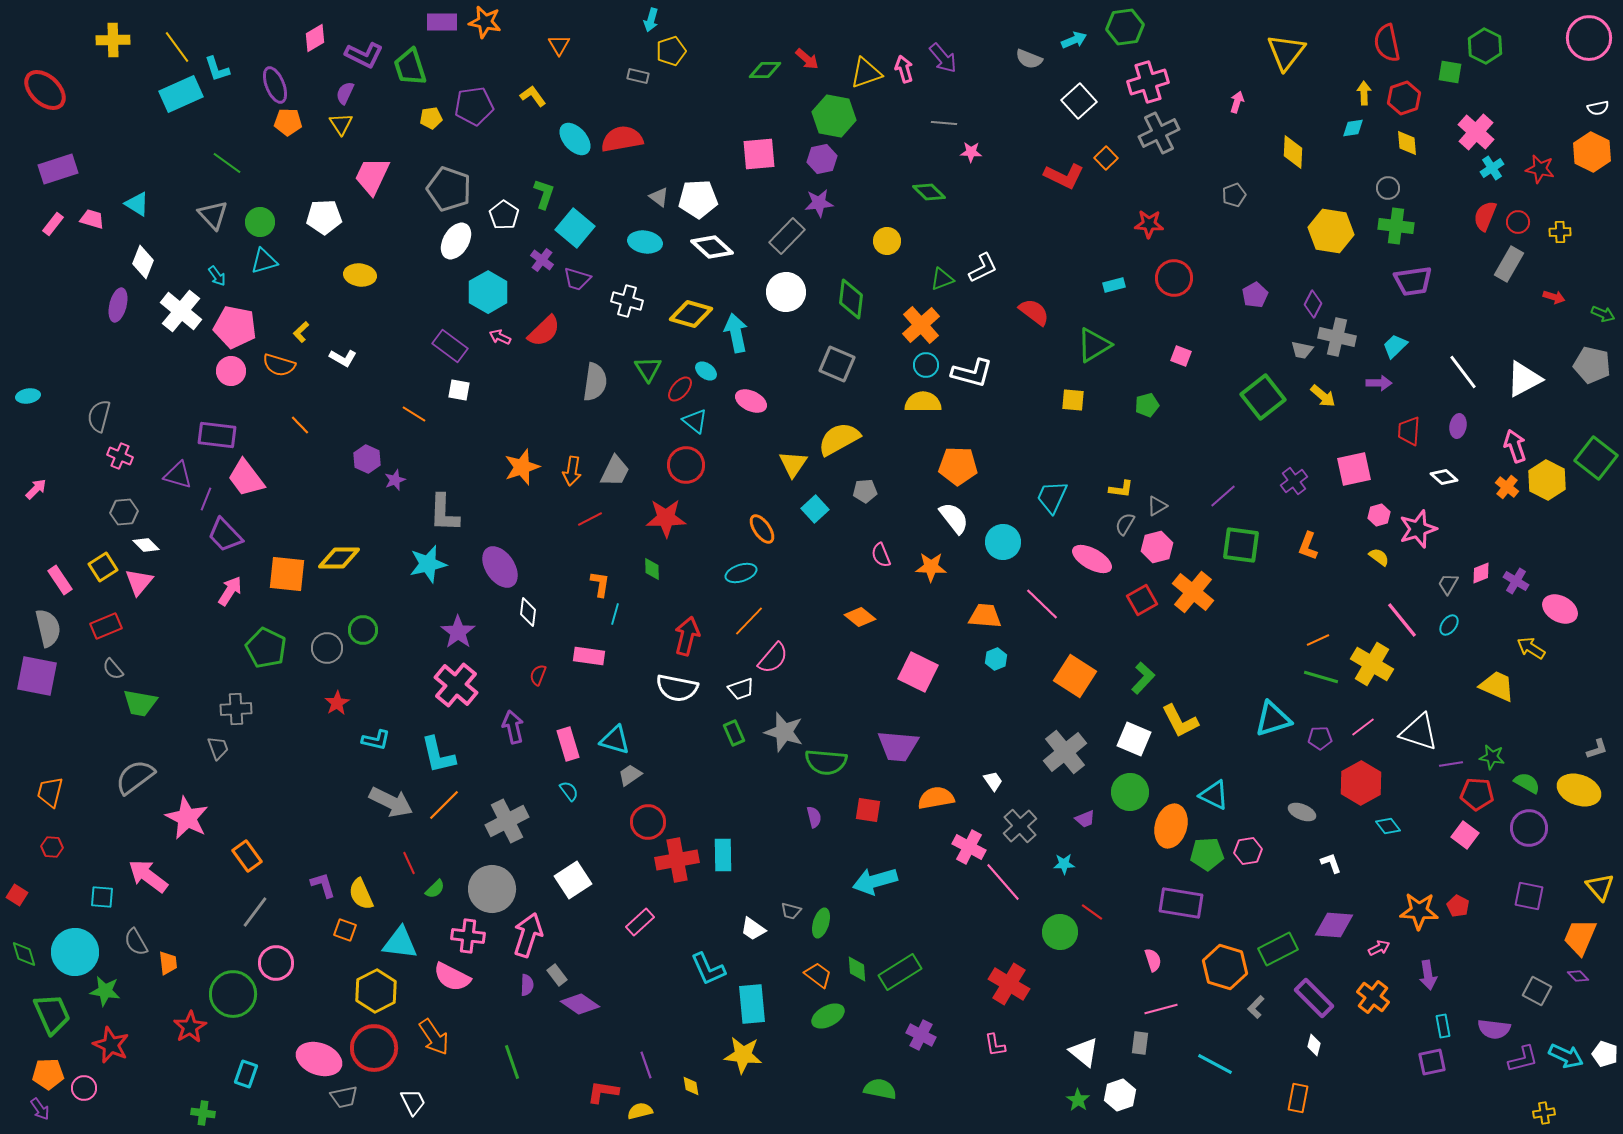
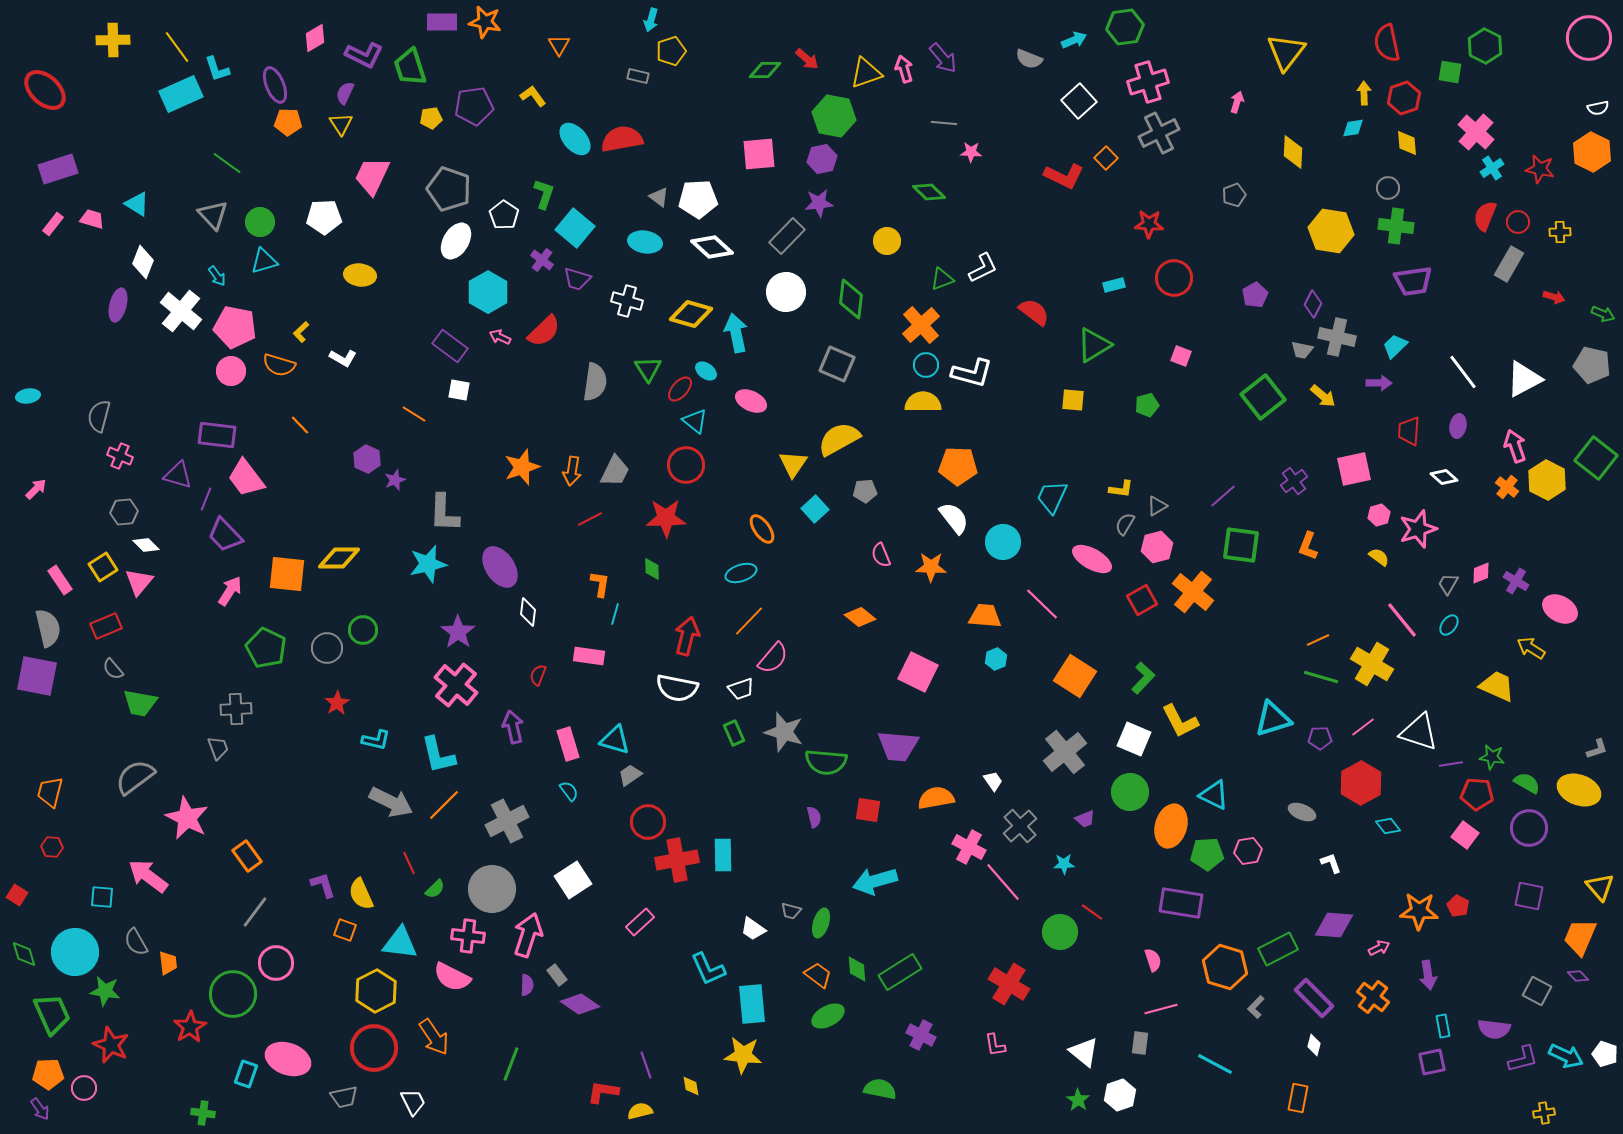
pink ellipse at (319, 1059): moved 31 px left
green line at (512, 1062): moved 1 px left, 2 px down; rotated 40 degrees clockwise
